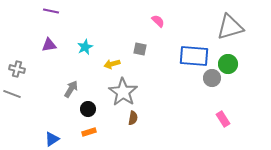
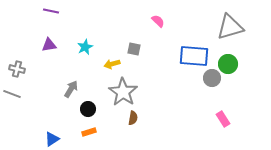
gray square: moved 6 px left
